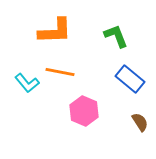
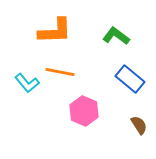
green L-shape: rotated 32 degrees counterclockwise
brown semicircle: moved 1 px left, 3 px down
